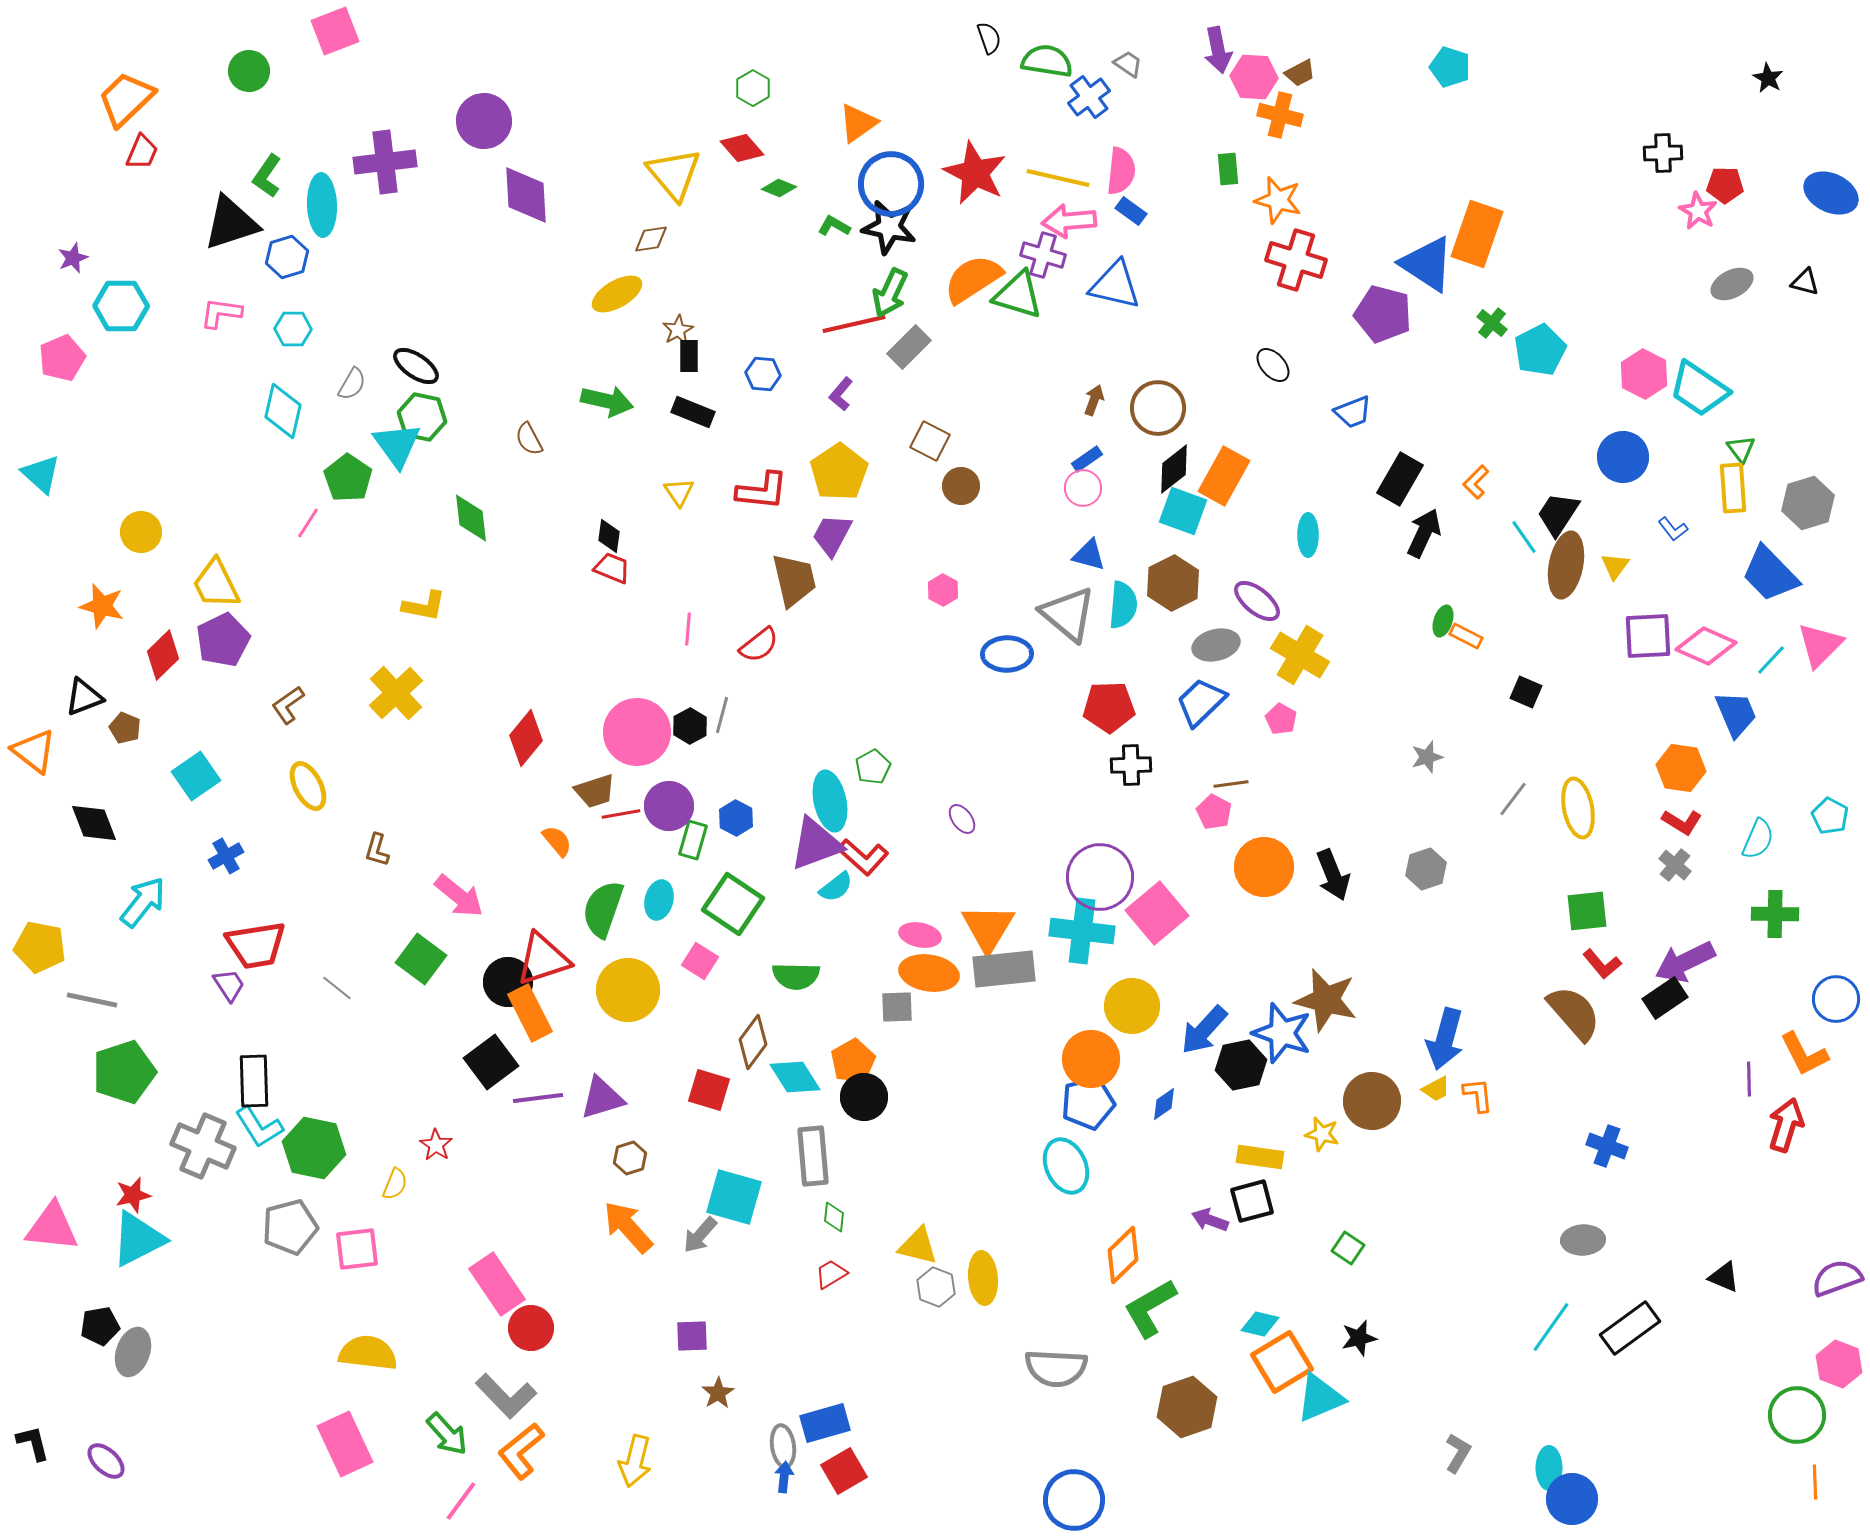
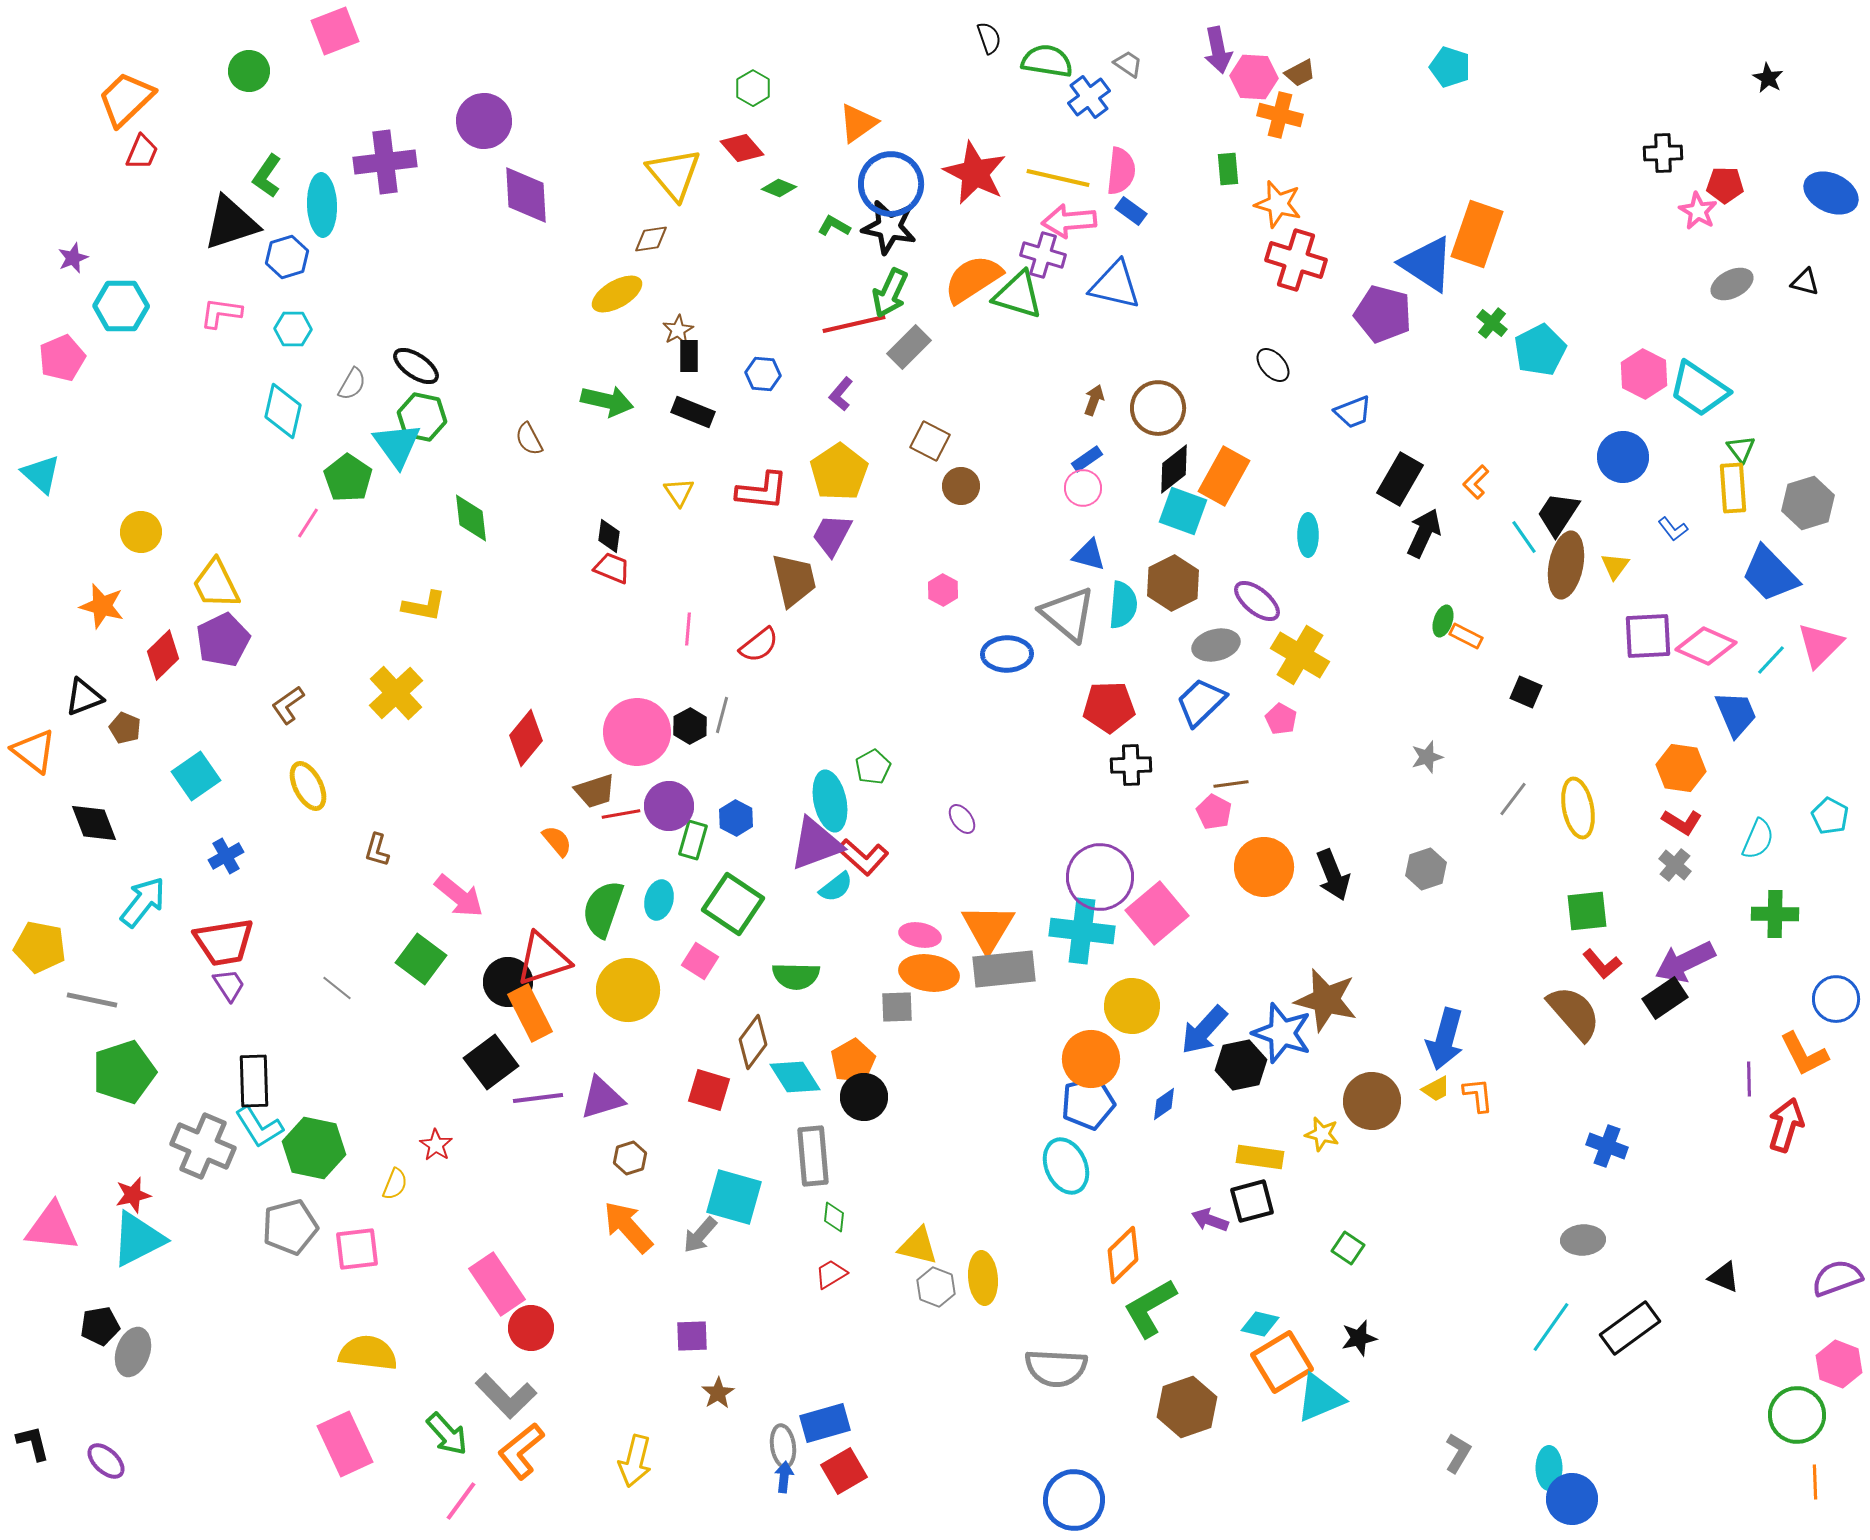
orange star at (1278, 200): moved 4 px down
red trapezoid at (256, 945): moved 32 px left, 3 px up
